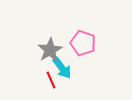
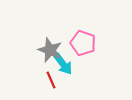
gray star: rotated 20 degrees counterclockwise
cyan arrow: moved 1 px right, 4 px up
